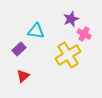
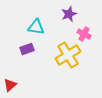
purple star: moved 2 px left, 5 px up
cyan triangle: moved 4 px up
purple rectangle: moved 8 px right; rotated 24 degrees clockwise
red triangle: moved 13 px left, 9 px down
